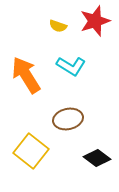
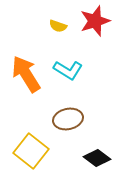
cyan L-shape: moved 3 px left, 4 px down
orange arrow: moved 1 px up
